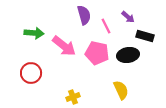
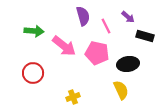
purple semicircle: moved 1 px left, 1 px down
green arrow: moved 2 px up
black ellipse: moved 9 px down
red circle: moved 2 px right
